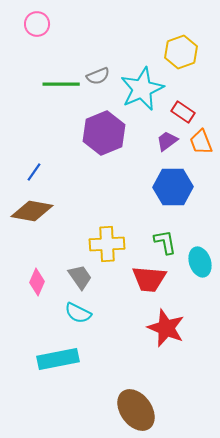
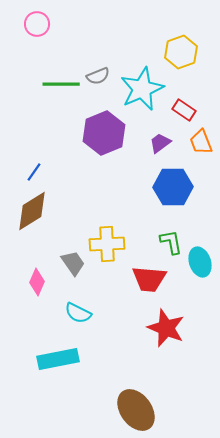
red rectangle: moved 1 px right, 2 px up
purple trapezoid: moved 7 px left, 2 px down
brown diamond: rotated 42 degrees counterclockwise
green L-shape: moved 6 px right
gray trapezoid: moved 7 px left, 14 px up
